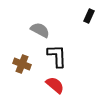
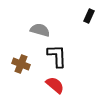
gray semicircle: rotated 12 degrees counterclockwise
brown cross: moved 1 px left
